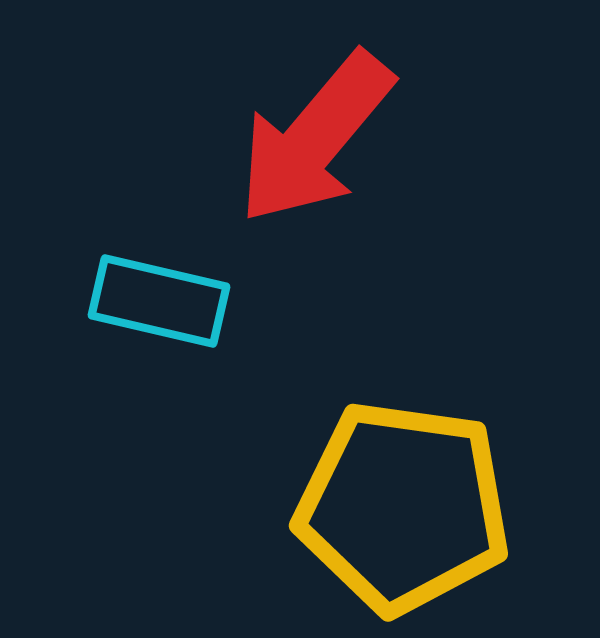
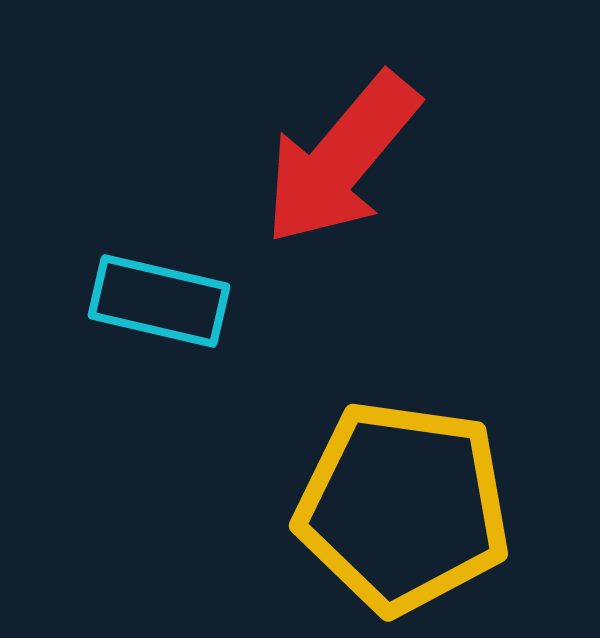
red arrow: moved 26 px right, 21 px down
